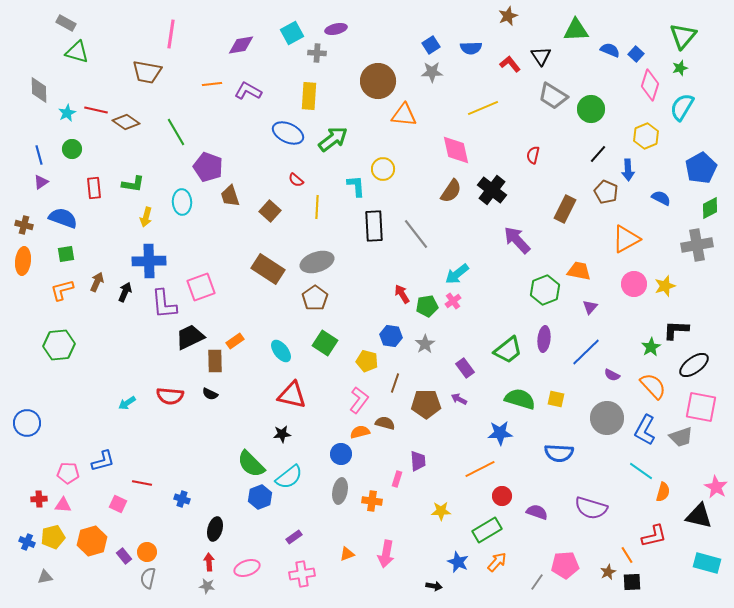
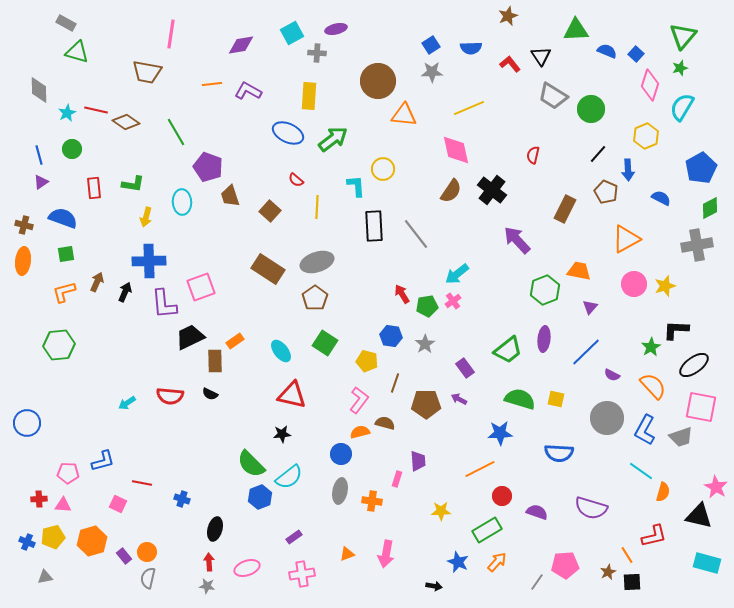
blue semicircle at (610, 50): moved 3 px left, 1 px down
yellow line at (483, 108): moved 14 px left
orange L-shape at (62, 290): moved 2 px right, 2 px down
